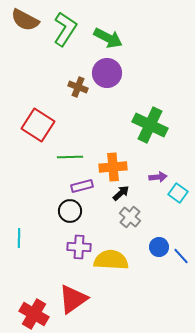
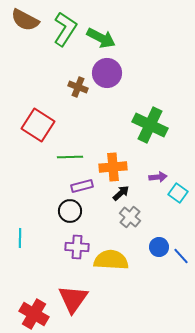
green arrow: moved 7 px left
cyan line: moved 1 px right
purple cross: moved 2 px left
red triangle: rotated 20 degrees counterclockwise
